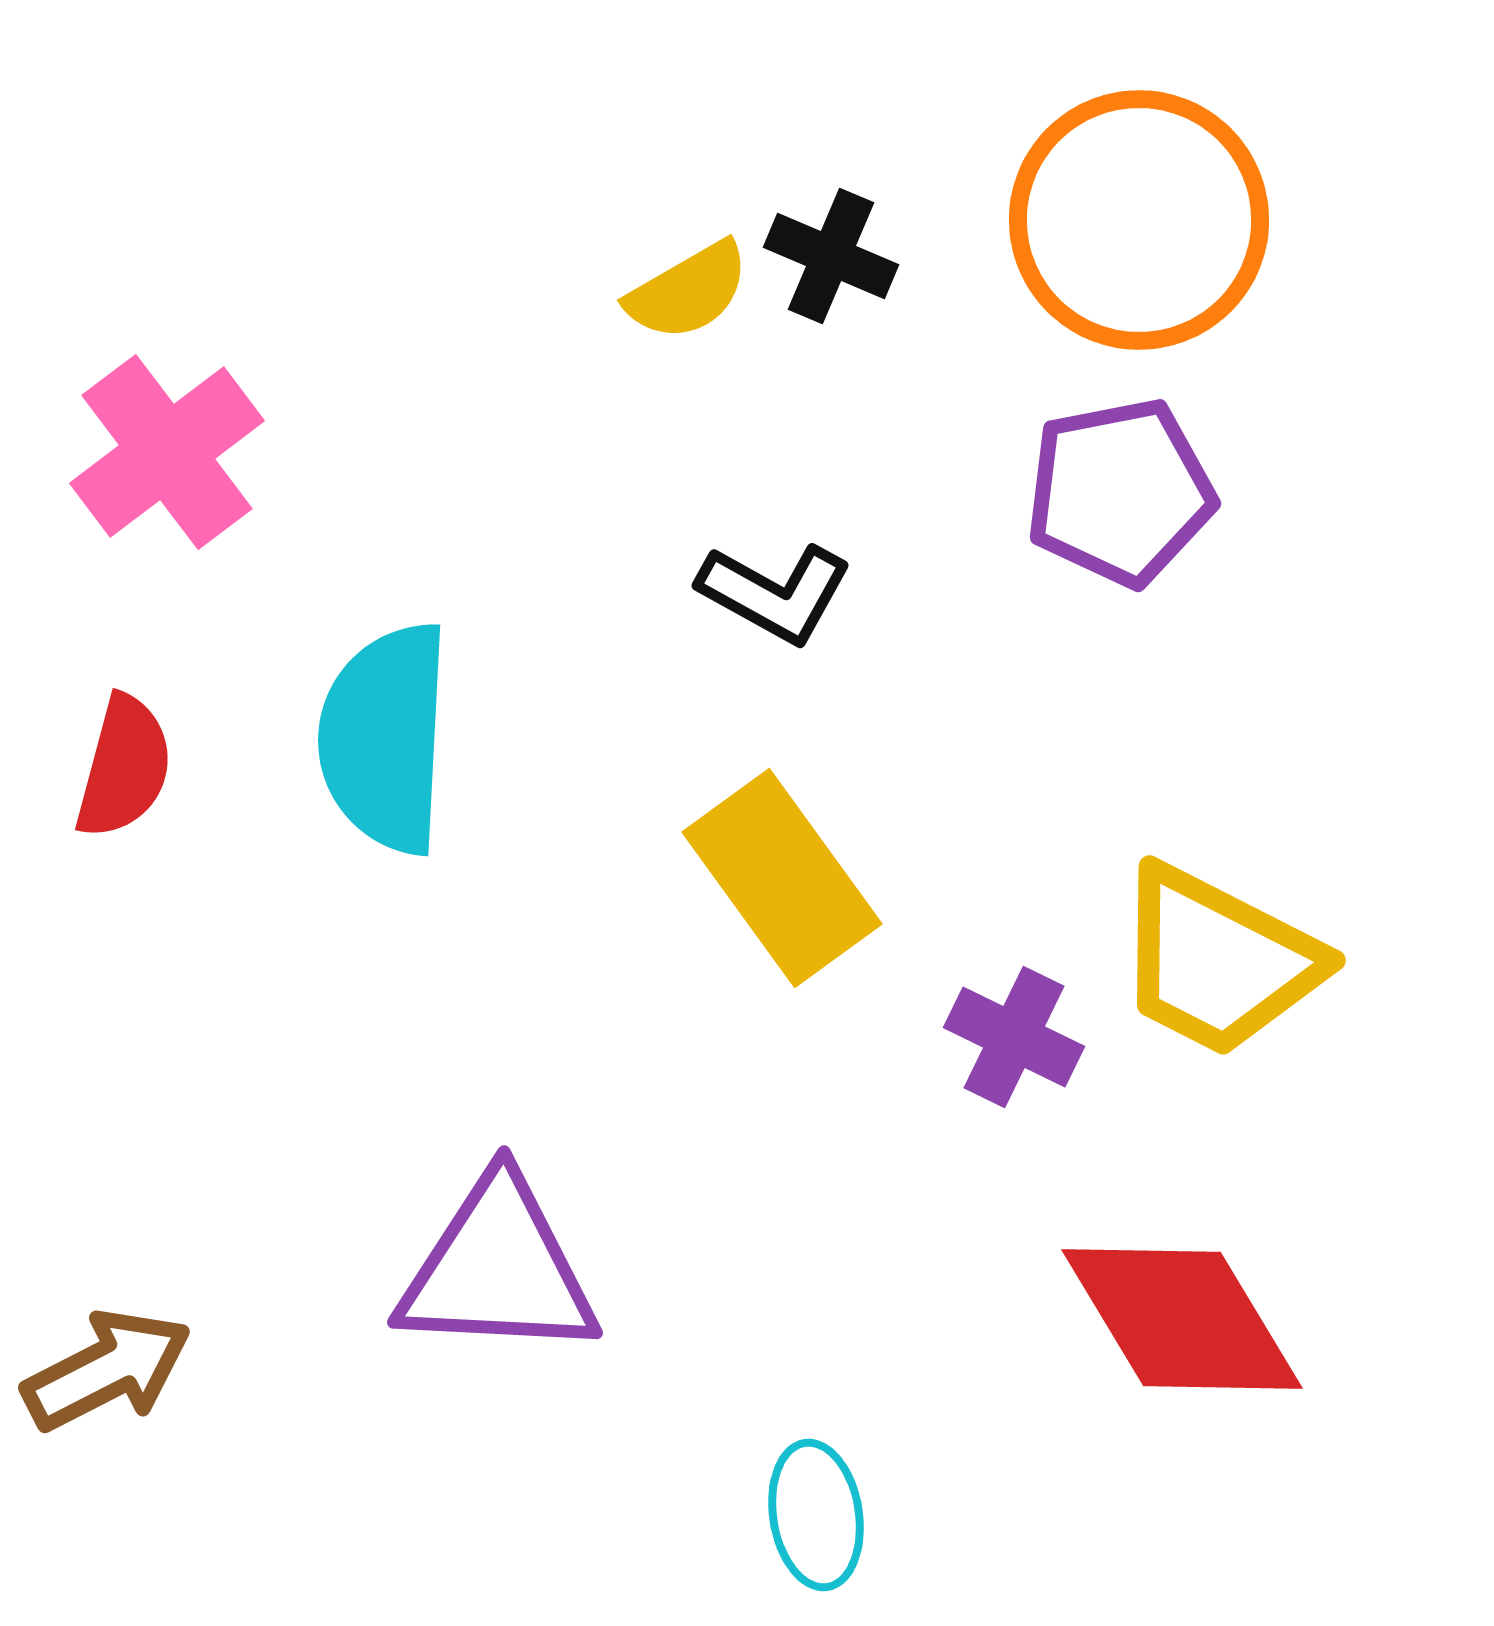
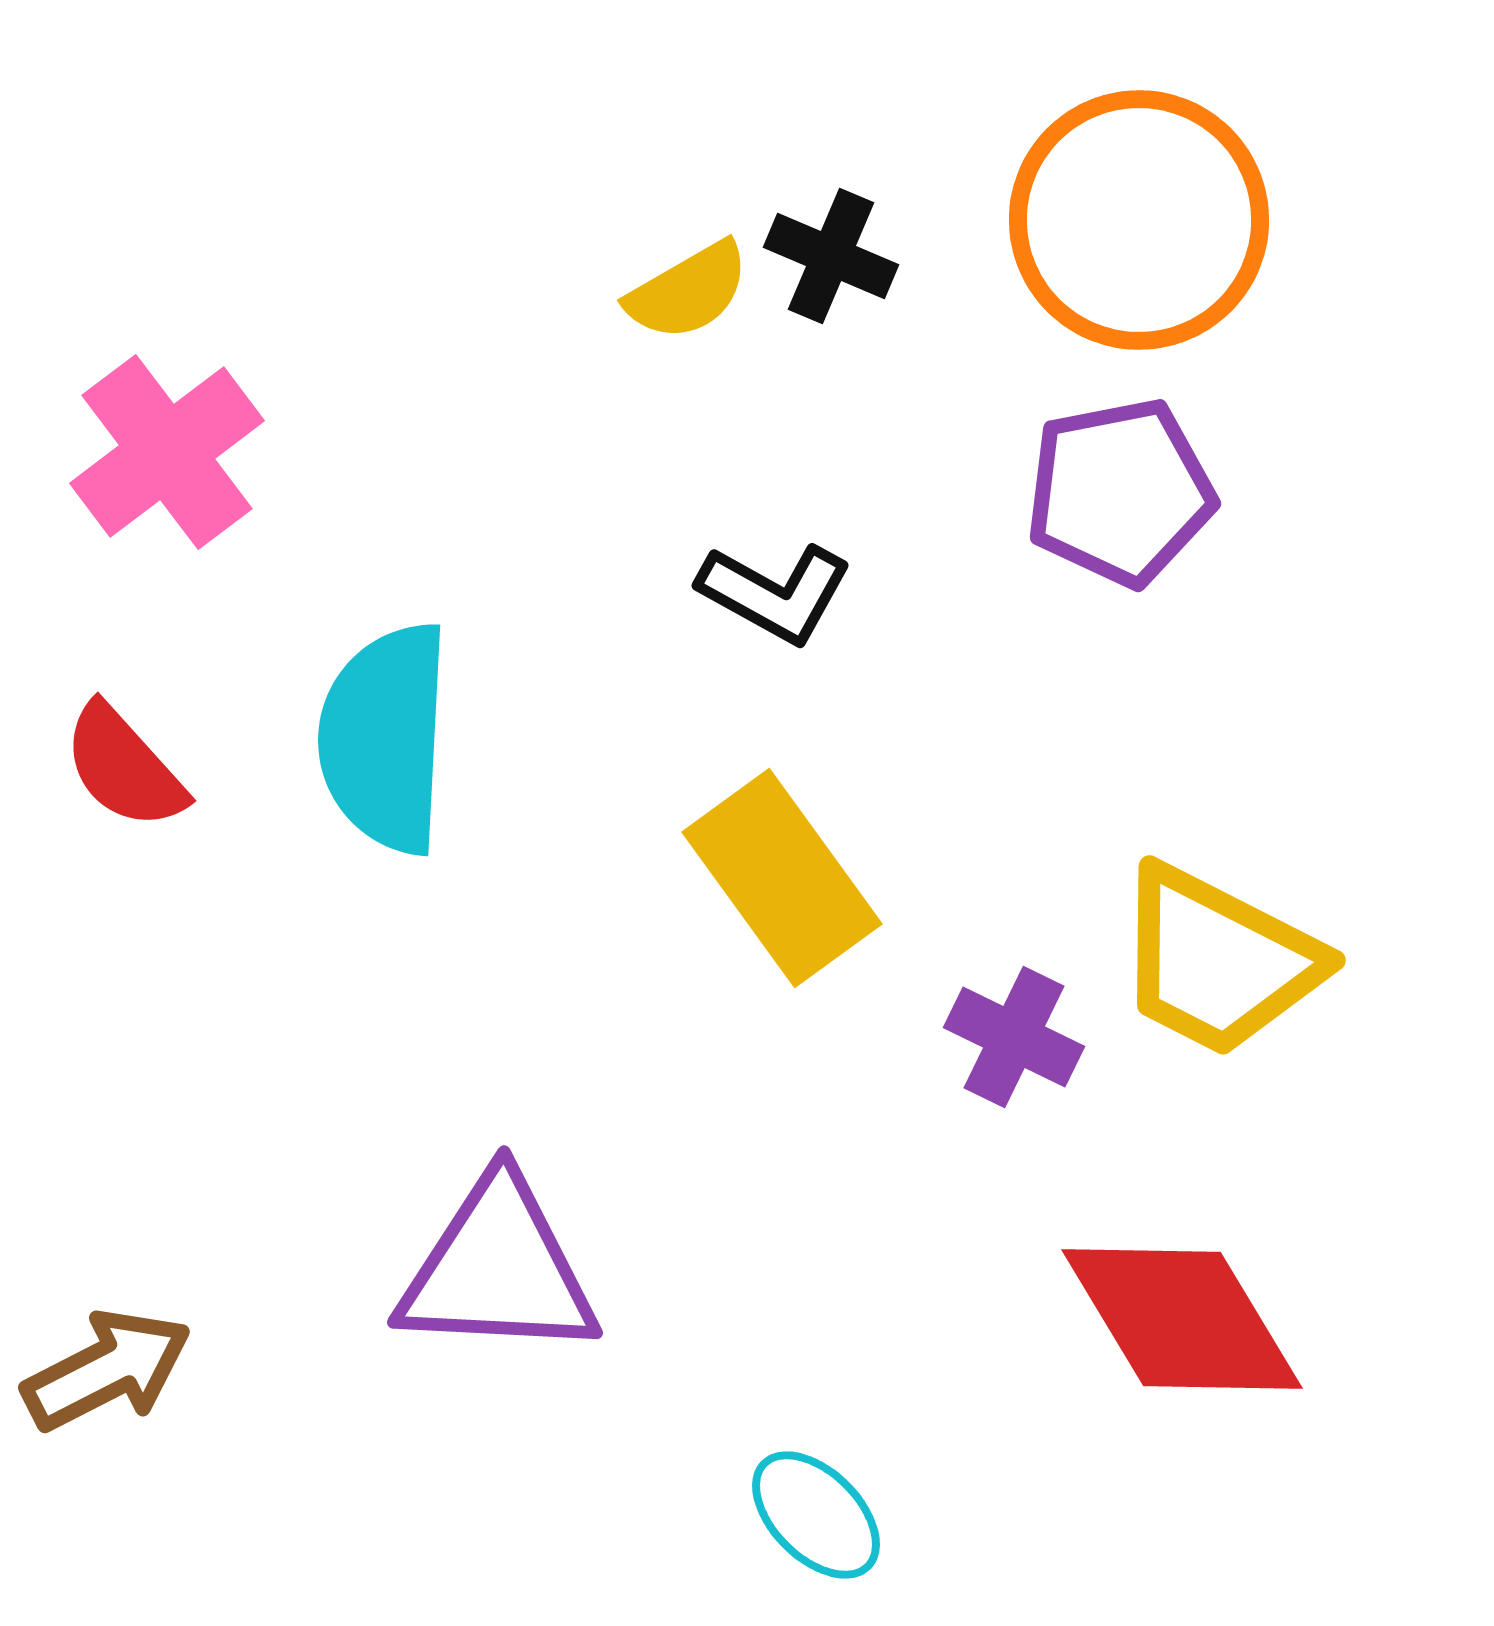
red semicircle: rotated 123 degrees clockwise
cyan ellipse: rotated 36 degrees counterclockwise
